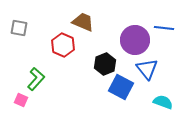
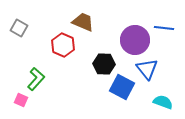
gray square: rotated 18 degrees clockwise
black hexagon: moved 1 px left; rotated 25 degrees clockwise
blue square: moved 1 px right
